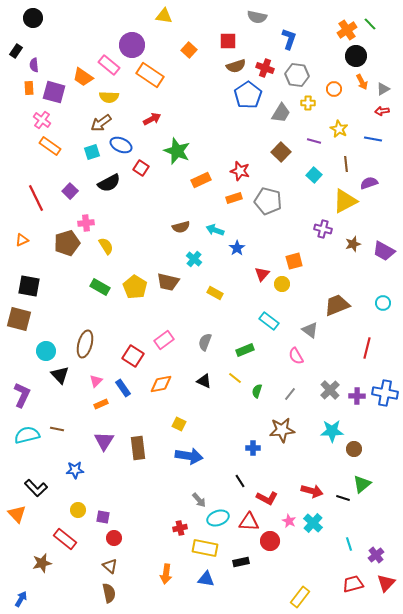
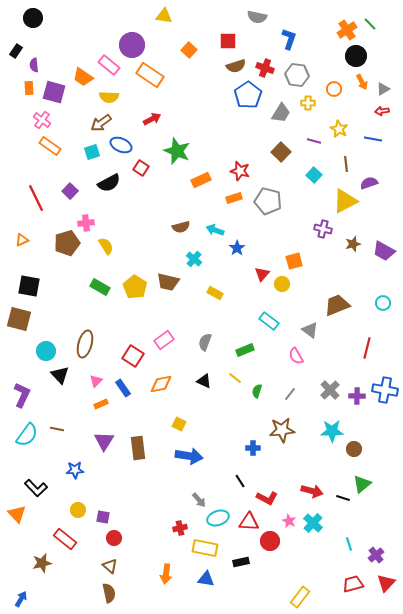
blue cross at (385, 393): moved 3 px up
cyan semicircle at (27, 435): rotated 140 degrees clockwise
